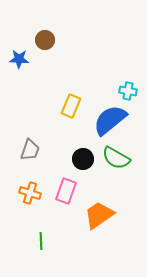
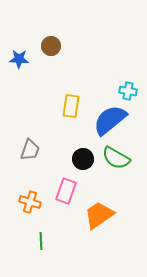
brown circle: moved 6 px right, 6 px down
yellow rectangle: rotated 15 degrees counterclockwise
orange cross: moved 9 px down
